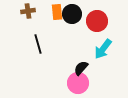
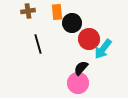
black circle: moved 9 px down
red circle: moved 8 px left, 18 px down
